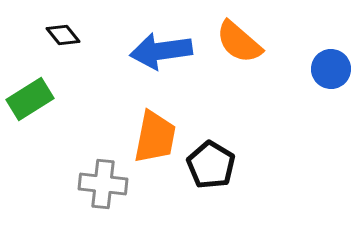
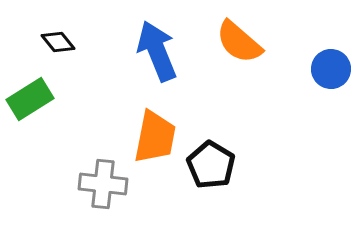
black diamond: moved 5 px left, 7 px down
blue arrow: moved 4 px left; rotated 76 degrees clockwise
